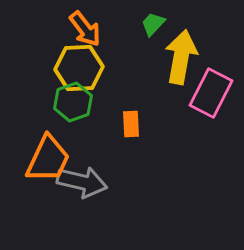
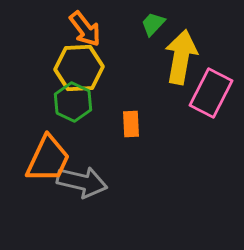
green hexagon: rotated 15 degrees counterclockwise
